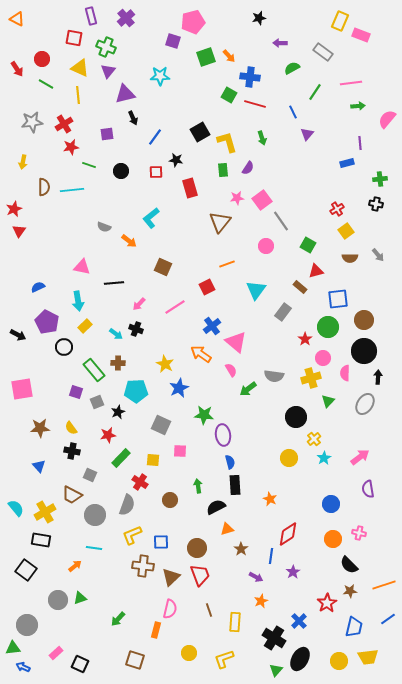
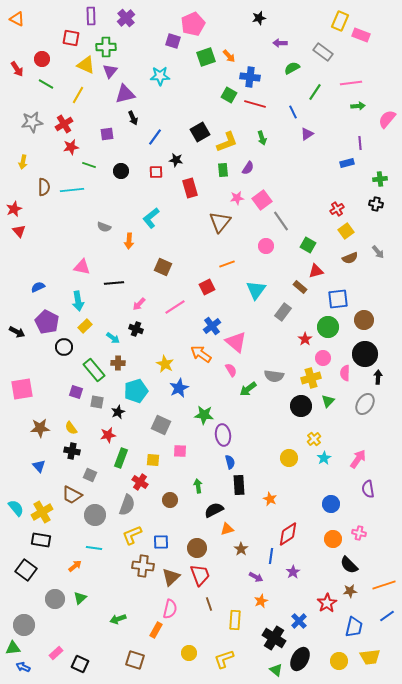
purple rectangle at (91, 16): rotated 12 degrees clockwise
pink pentagon at (193, 22): moved 2 px down; rotated 10 degrees counterclockwise
red square at (74, 38): moved 3 px left
green cross at (106, 47): rotated 24 degrees counterclockwise
yellow triangle at (80, 68): moved 6 px right, 3 px up
purple triangle at (108, 71): moved 2 px right
yellow line at (78, 95): rotated 36 degrees clockwise
purple triangle at (307, 134): rotated 16 degrees clockwise
yellow L-shape at (227, 142): rotated 85 degrees clockwise
red triangle at (19, 231): rotated 16 degrees counterclockwise
orange arrow at (129, 241): rotated 56 degrees clockwise
gray arrow at (378, 255): moved 3 px up
brown semicircle at (350, 258): rotated 21 degrees counterclockwise
cyan arrow at (116, 334): moved 3 px left, 4 px down
black arrow at (18, 335): moved 1 px left, 3 px up
black circle at (364, 351): moved 1 px right, 3 px down
cyan pentagon at (136, 391): rotated 15 degrees counterclockwise
gray square at (97, 402): rotated 32 degrees clockwise
black circle at (296, 417): moved 5 px right, 11 px up
pink arrow at (360, 457): moved 2 px left, 2 px down; rotated 18 degrees counterclockwise
green rectangle at (121, 458): rotated 24 degrees counterclockwise
black rectangle at (235, 485): moved 4 px right
black semicircle at (216, 507): moved 2 px left, 3 px down
yellow cross at (45, 512): moved 3 px left
green triangle at (80, 598): rotated 24 degrees counterclockwise
gray circle at (58, 600): moved 3 px left, 1 px up
brown line at (209, 610): moved 6 px up
green arrow at (118, 619): rotated 28 degrees clockwise
blue line at (388, 619): moved 1 px left, 3 px up
yellow rectangle at (235, 622): moved 2 px up
gray circle at (27, 625): moved 3 px left
orange rectangle at (156, 630): rotated 14 degrees clockwise
yellow trapezoid at (368, 657): moved 2 px right
green triangle at (276, 670): rotated 32 degrees counterclockwise
